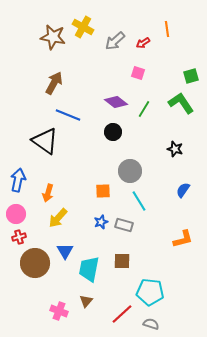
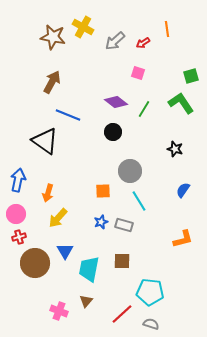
brown arrow: moved 2 px left, 1 px up
